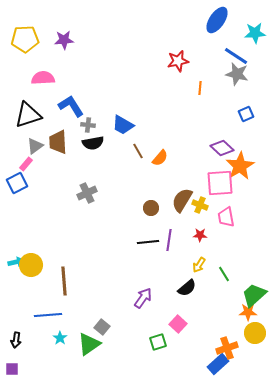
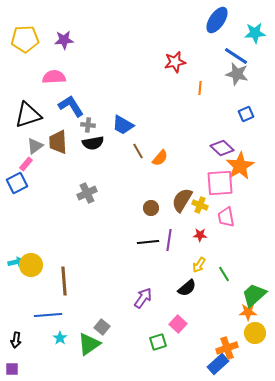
red star at (178, 61): moved 3 px left, 1 px down
pink semicircle at (43, 78): moved 11 px right, 1 px up
